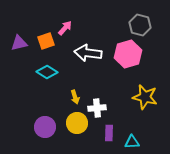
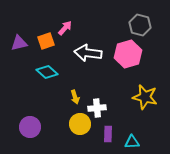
cyan diamond: rotated 10 degrees clockwise
yellow circle: moved 3 px right, 1 px down
purple circle: moved 15 px left
purple rectangle: moved 1 px left, 1 px down
